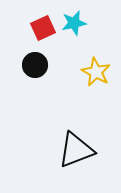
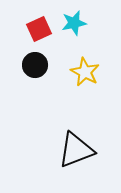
red square: moved 4 px left, 1 px down
yellow star: moved 11 px left
